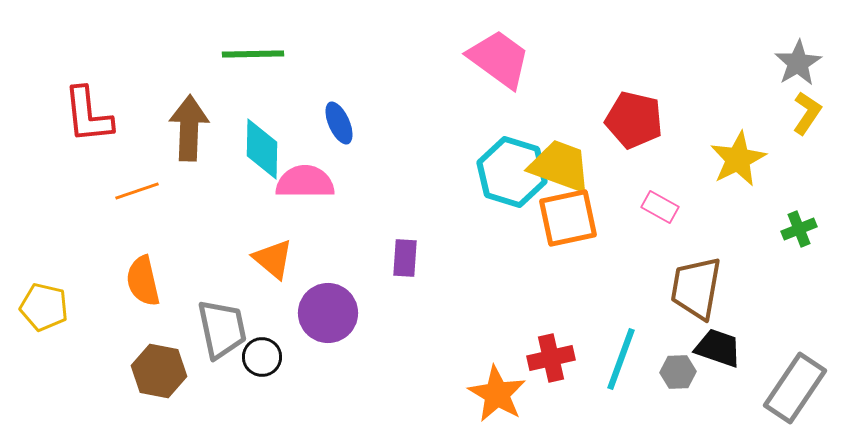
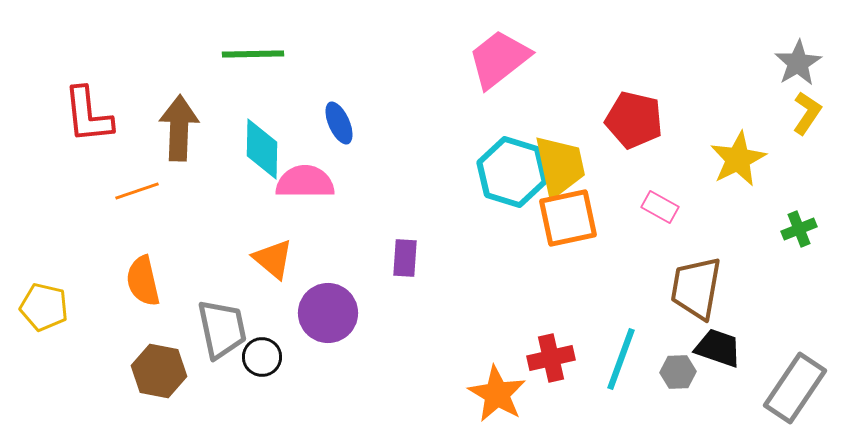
pink trapezoid: rotated 74 degrees counterclockwise
brown arrow: moved 10 px left
yellow trapezoid: rotated 58 degrees clockwise
